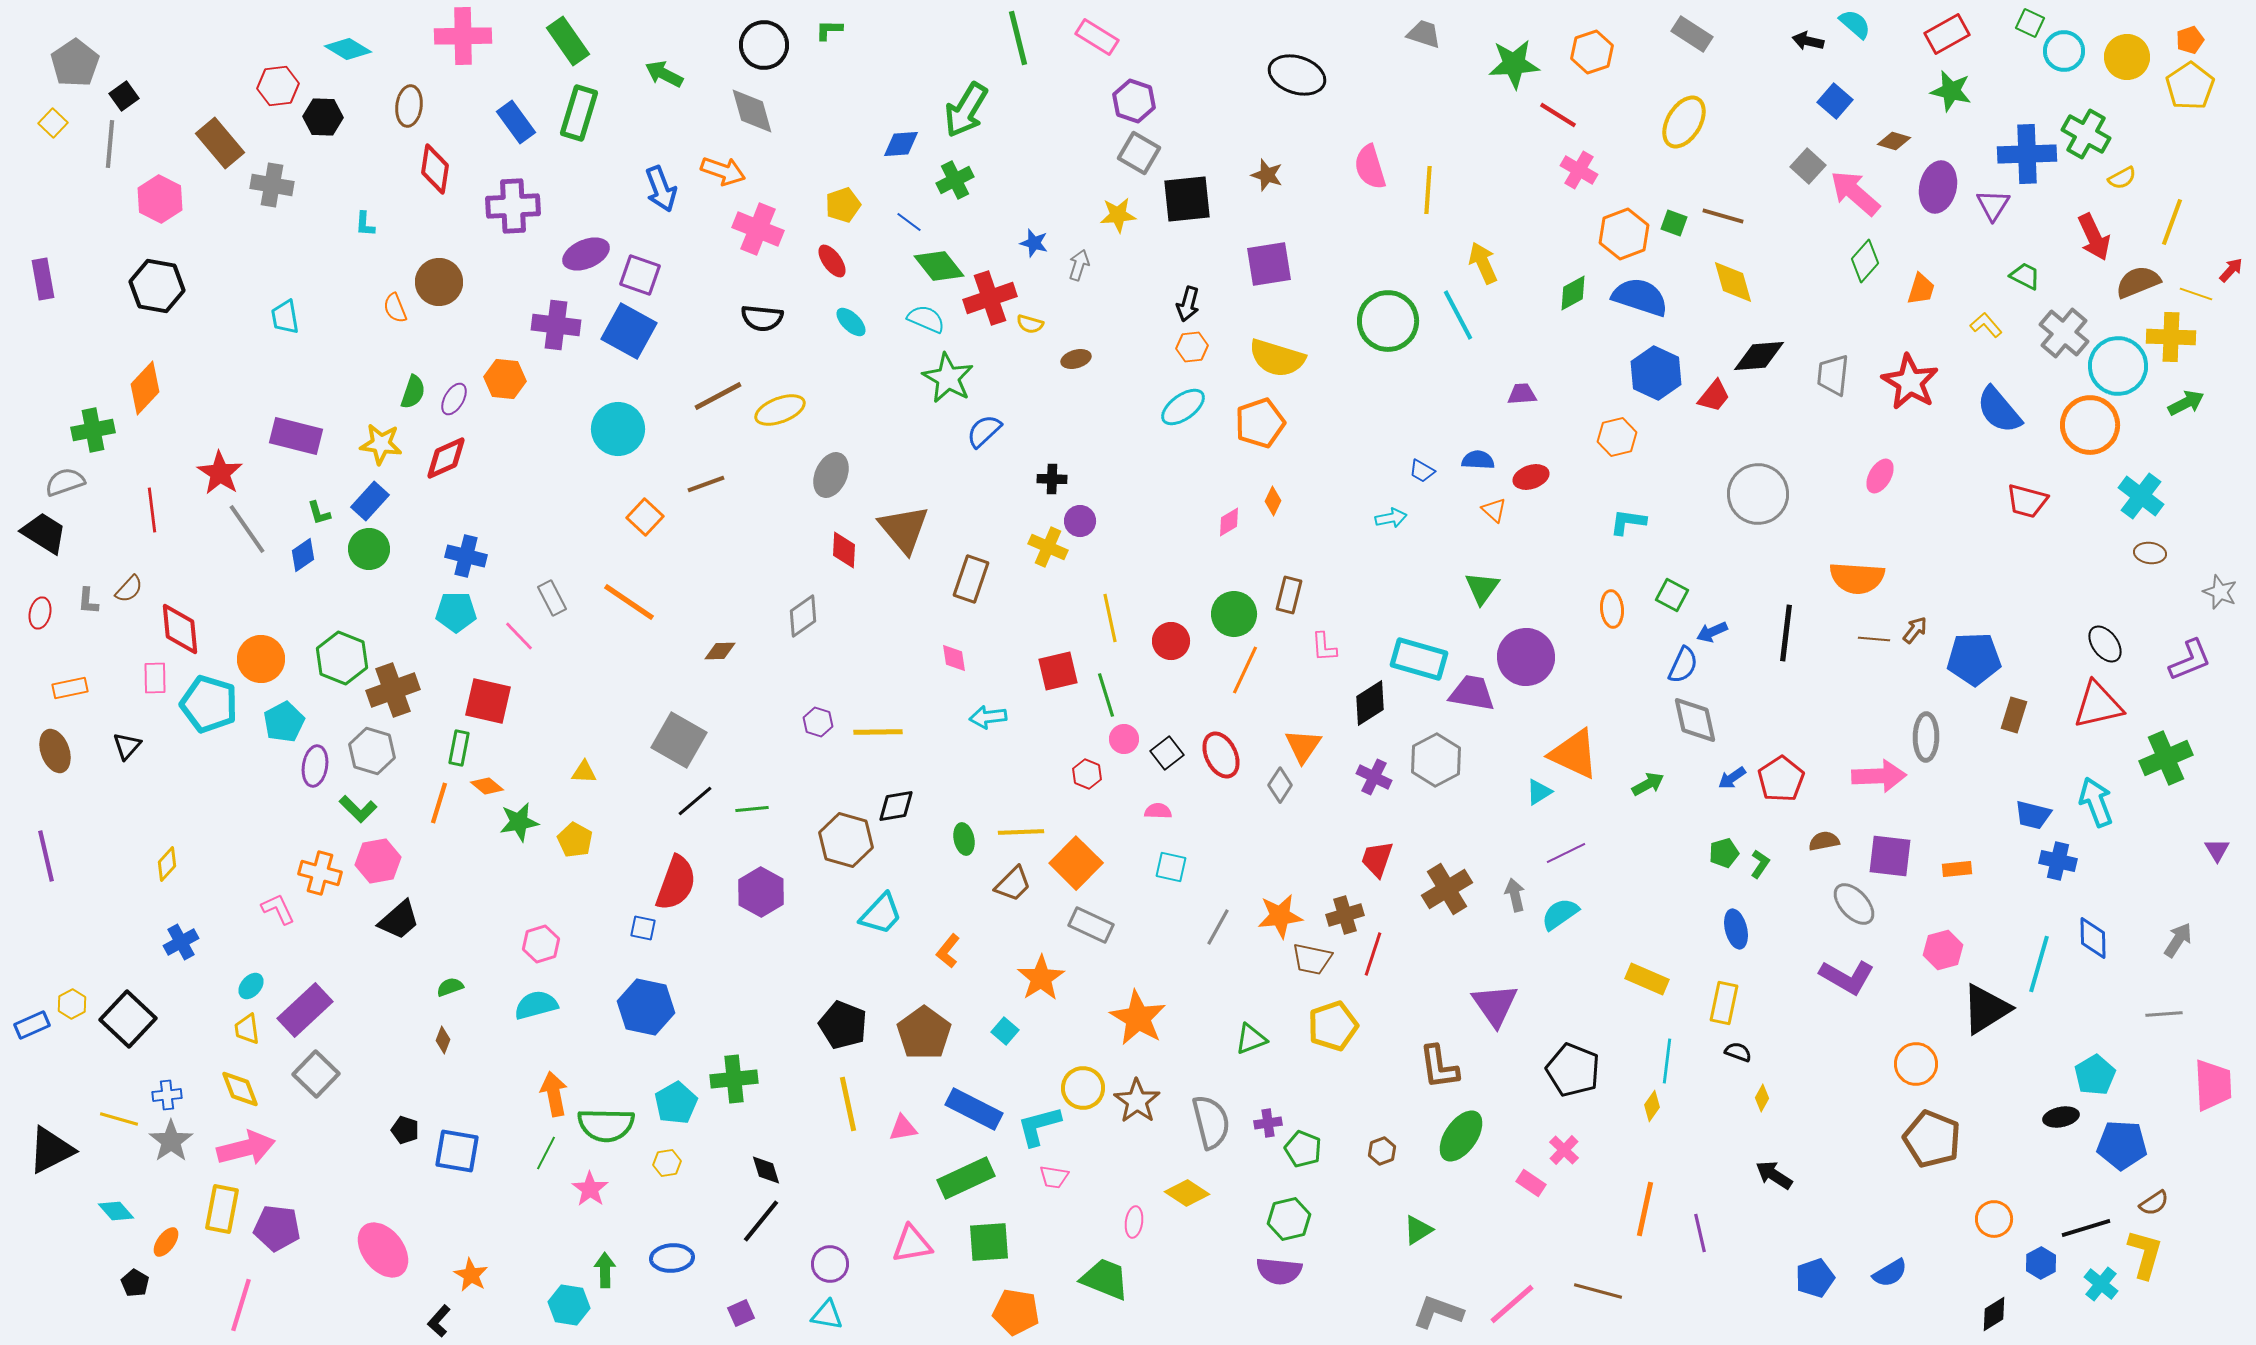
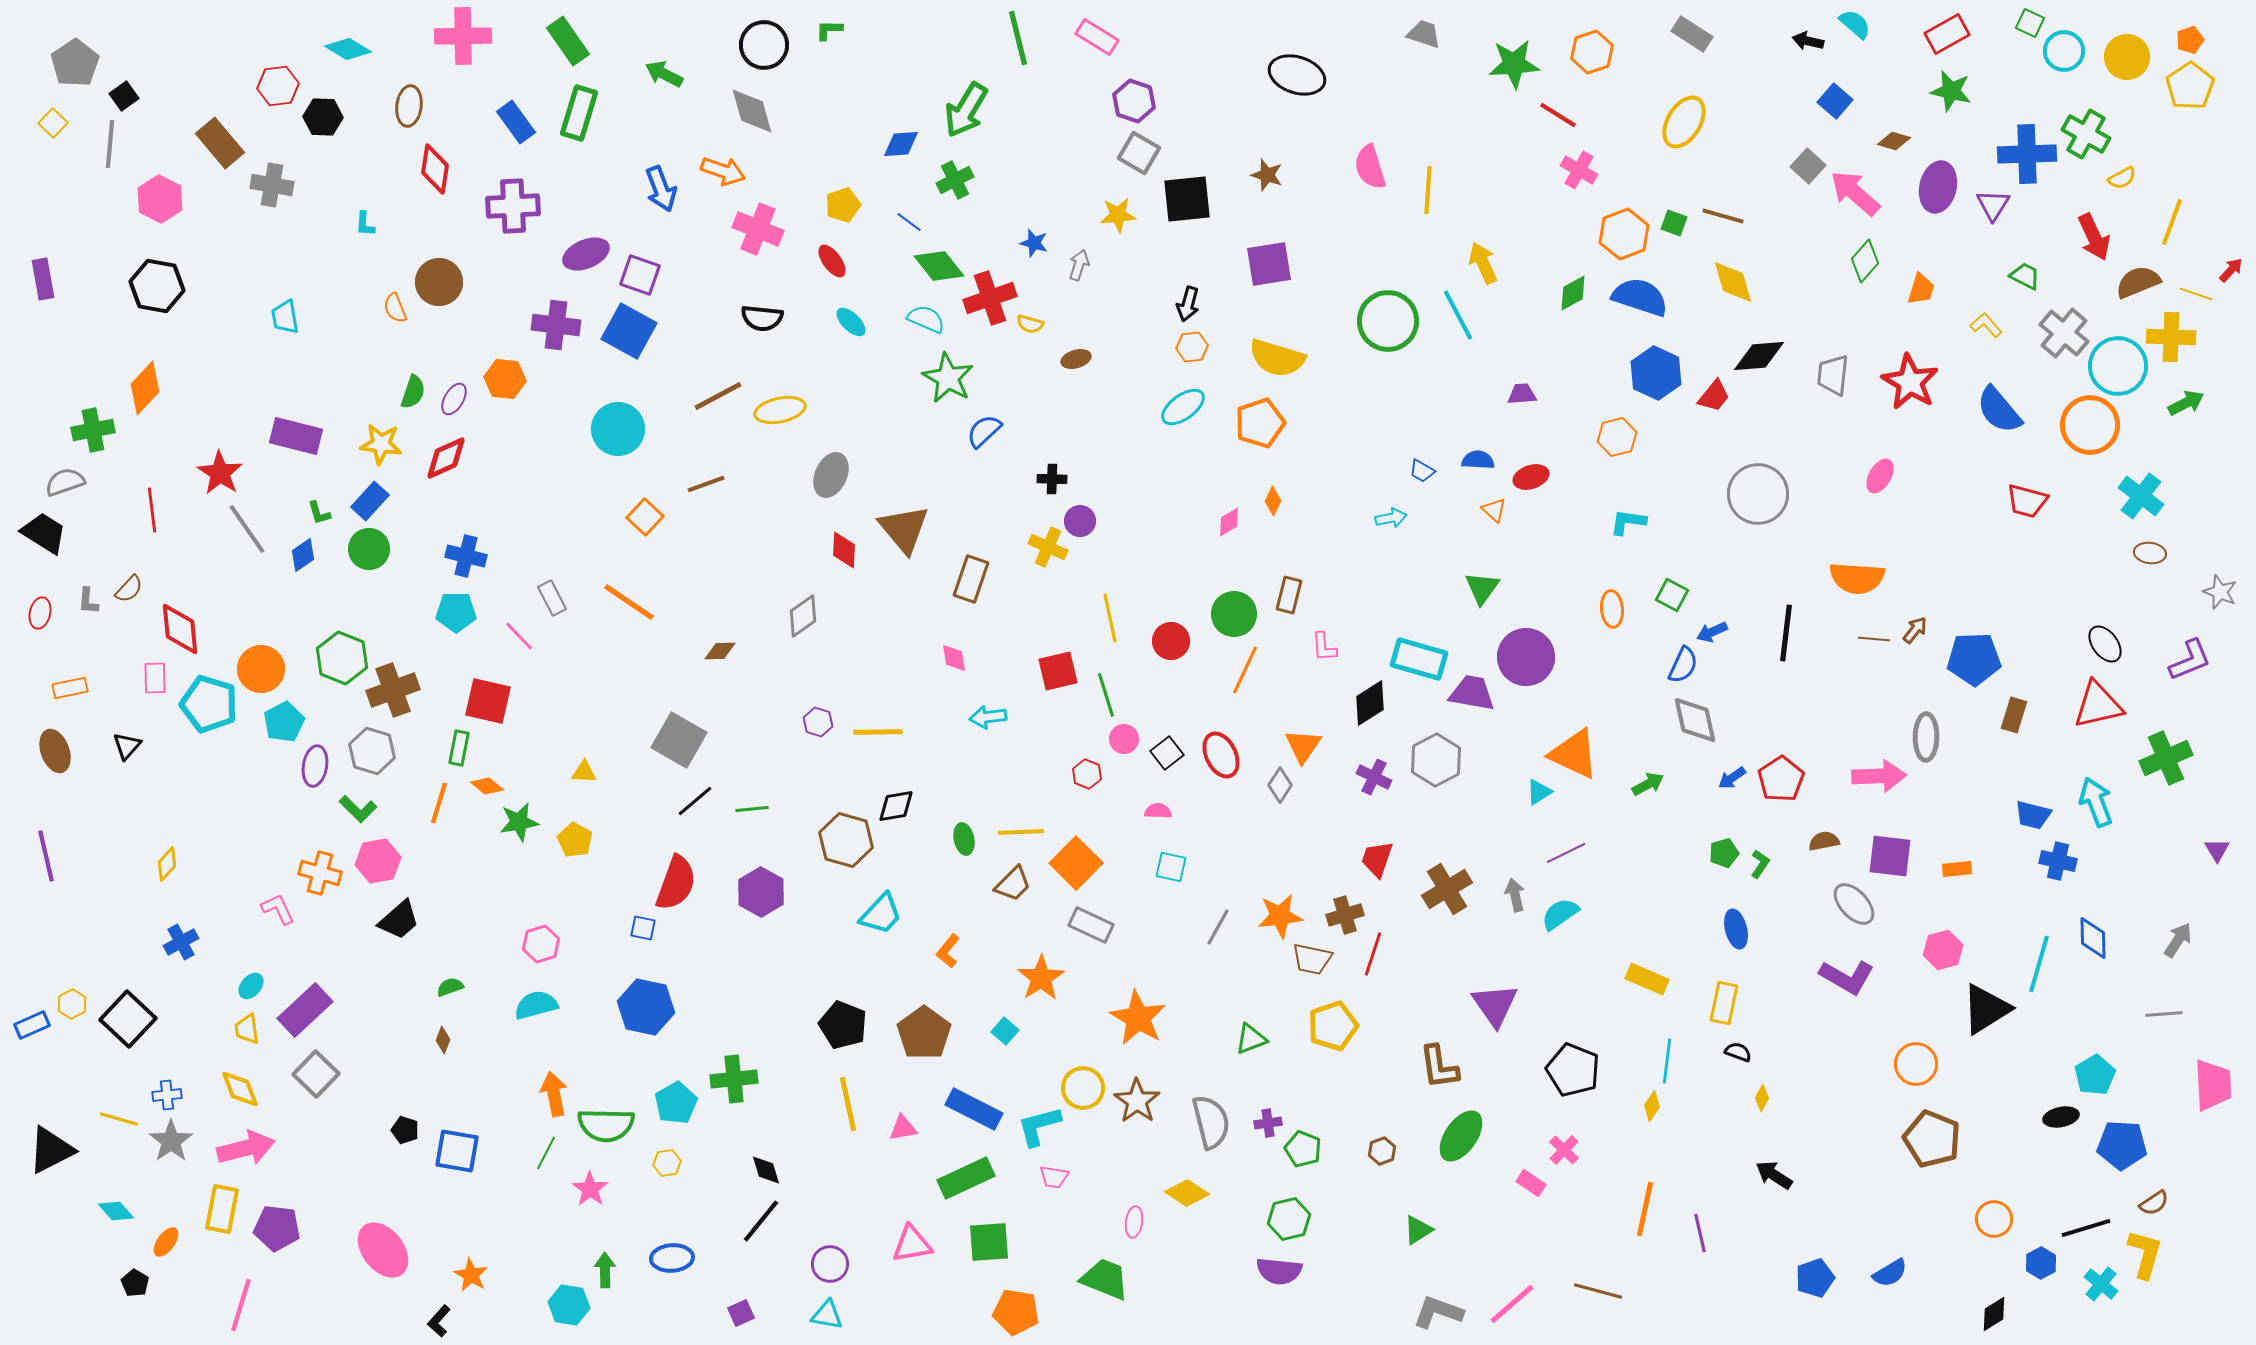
yellow ellipse at (780, 410): rotated 9 degrees clockwise
orange circle at (261, 659): moved 10 px down
